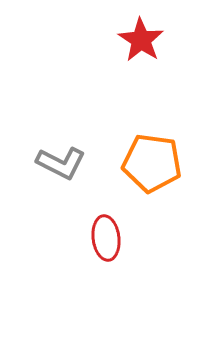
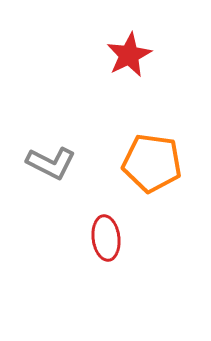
red star: moved 12 px left, 15 px down; rotated 12 degrees clockwise
gray L-shape: moved 10 px left
